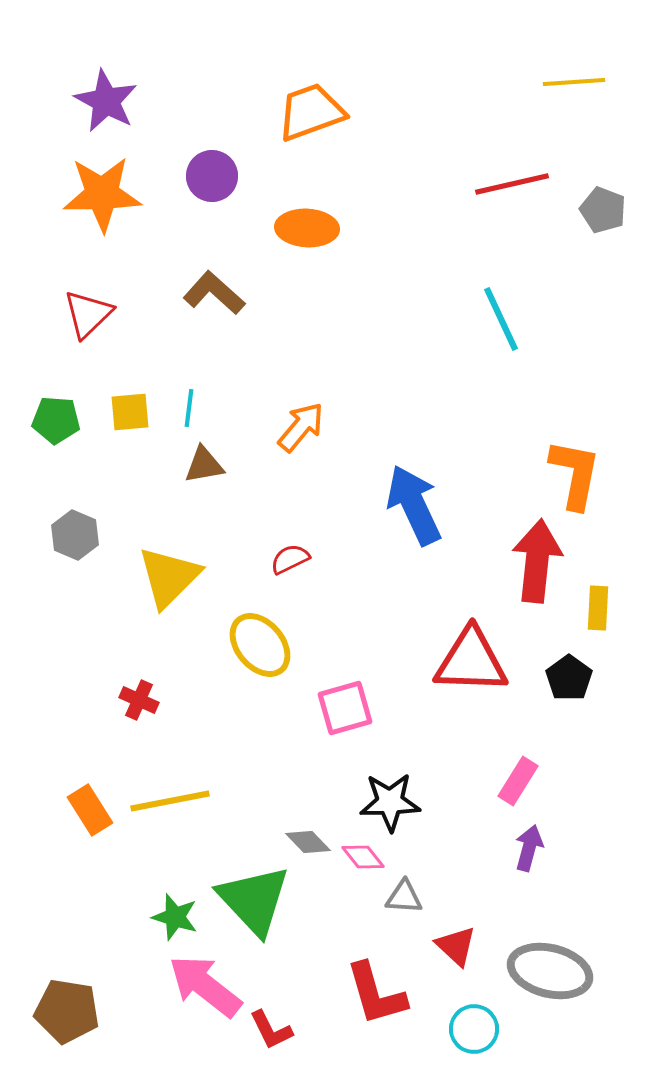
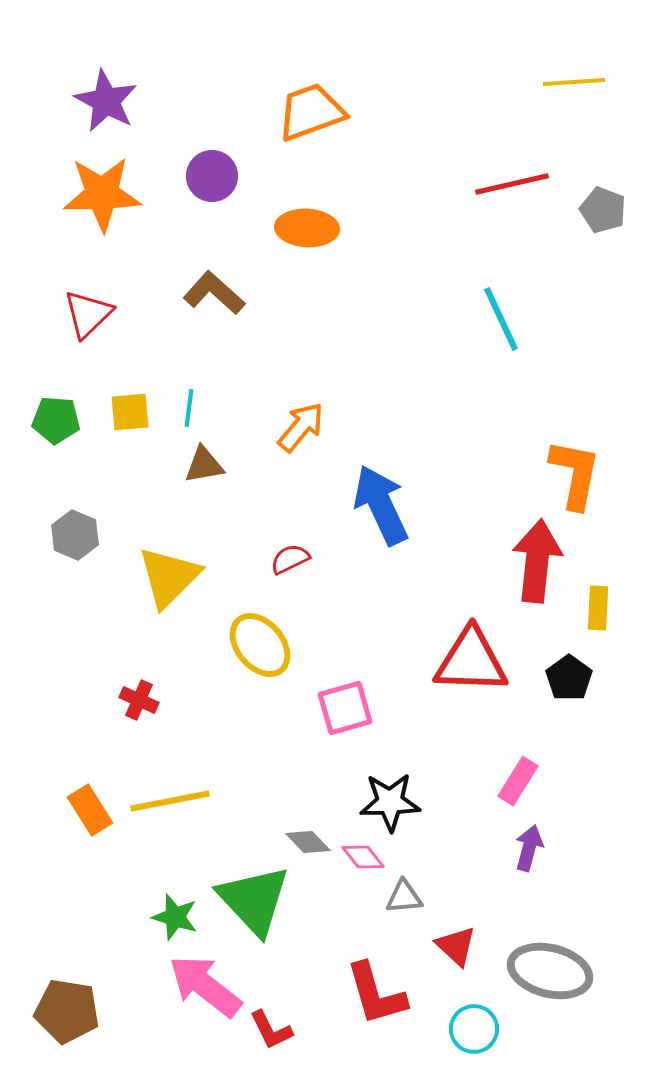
blue arrow at (414, 505): moved 33 px left
gray triangle at (404, 897): rotated 9 degrees counterclockwise
